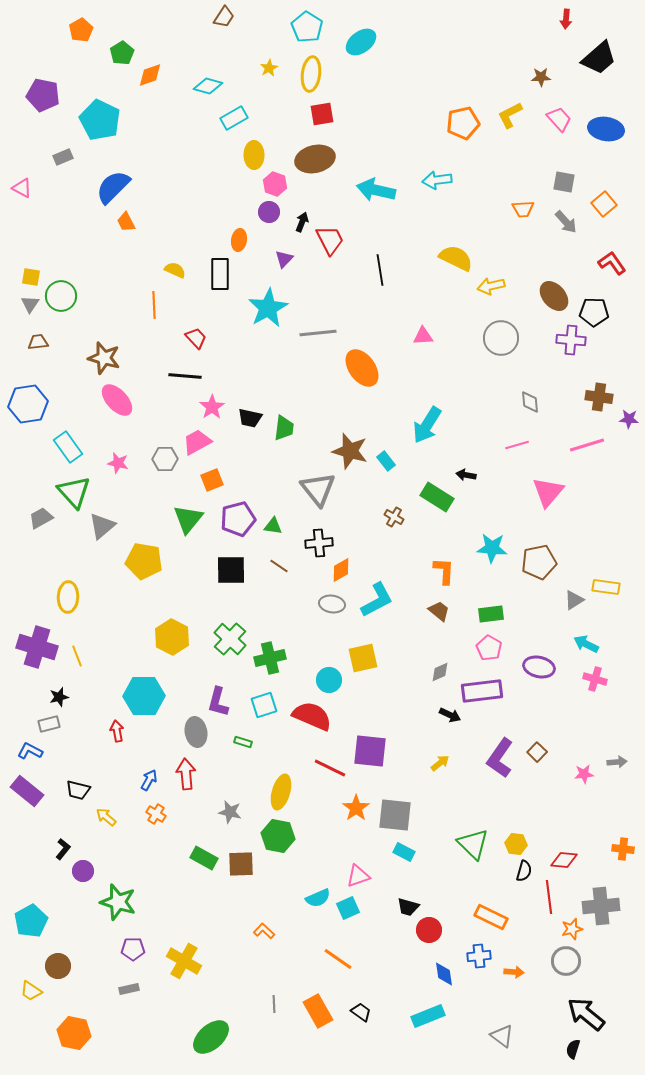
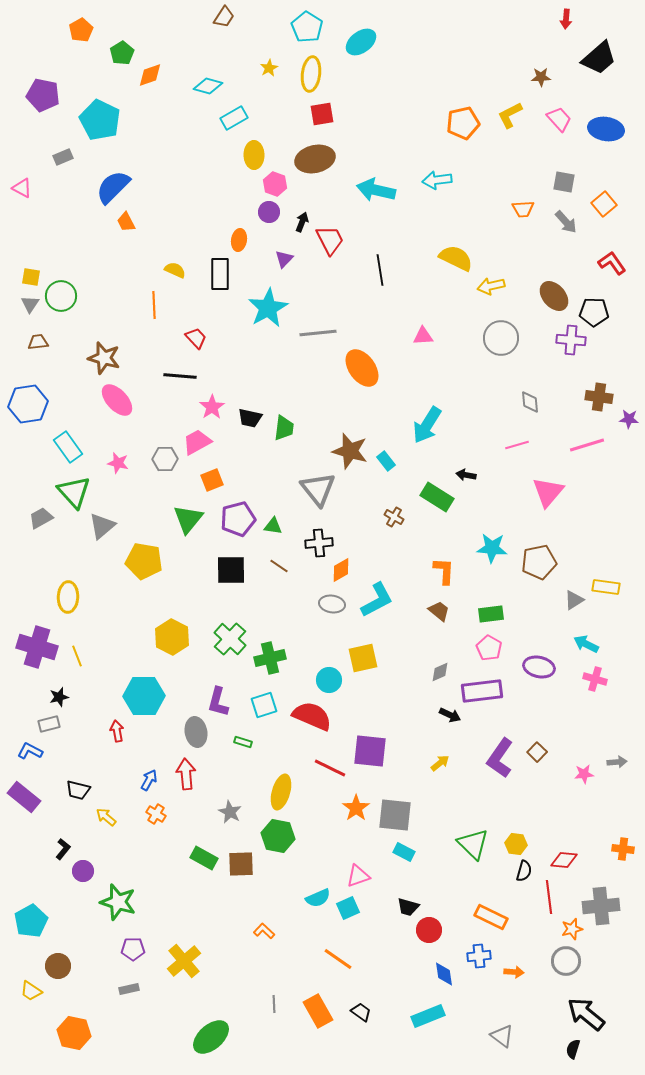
black line at (185, 376): moved 5 px left
purple rectangle at (27, 791): moved 3 px left, 6 px down
gray star at (230, 812): rotated 15 degrees clockwise
yellow cross at (184, 961): rotated 20 degrees clockwise
